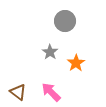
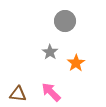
brown triangle: moved 2 px down; rotated 30 degrees counterclockwise
